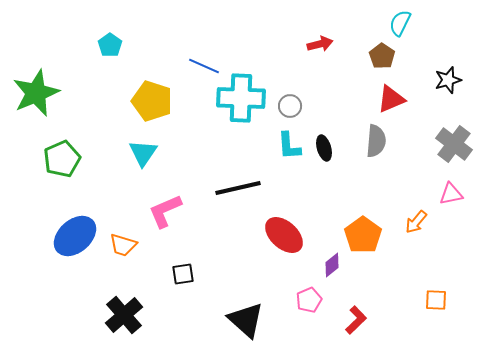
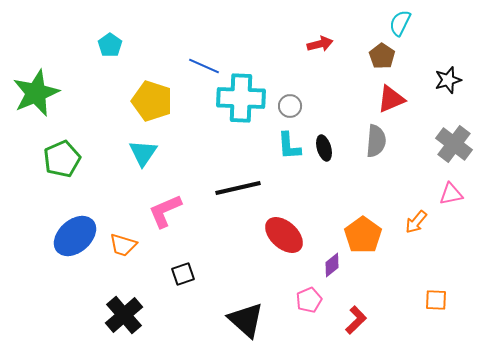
black square: rotated 10 degrees counterclockwise
